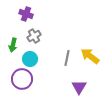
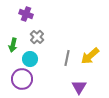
gray cross: moved 3 px right, 1 px down; rotated 16 degrees counterclockwise
yellow arrow: rotated 78 degrees counterclockwise
